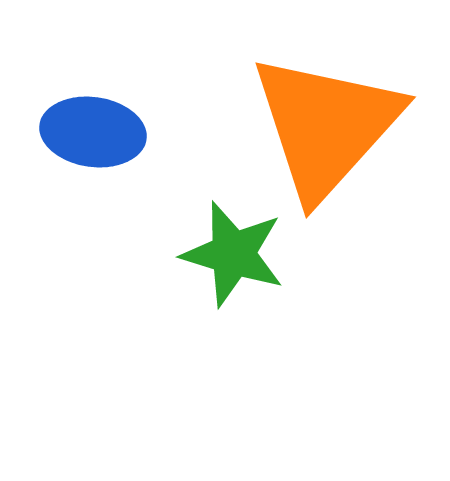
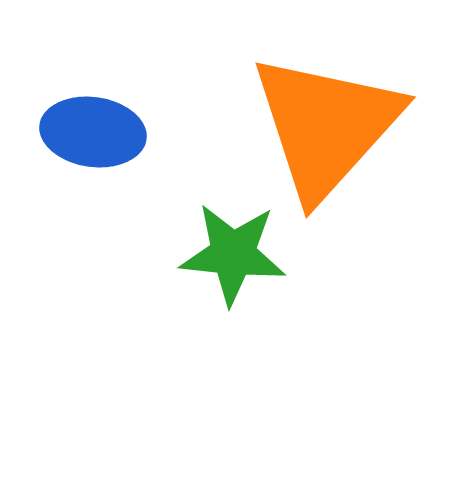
green star: rotated 11 degrees counterclockwise
